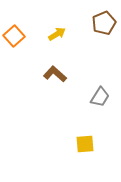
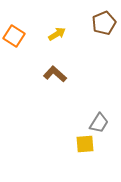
orange square: rotated 15 degrees counterclockwise
gray trapezoid: moved 1 px left, 26 px down
